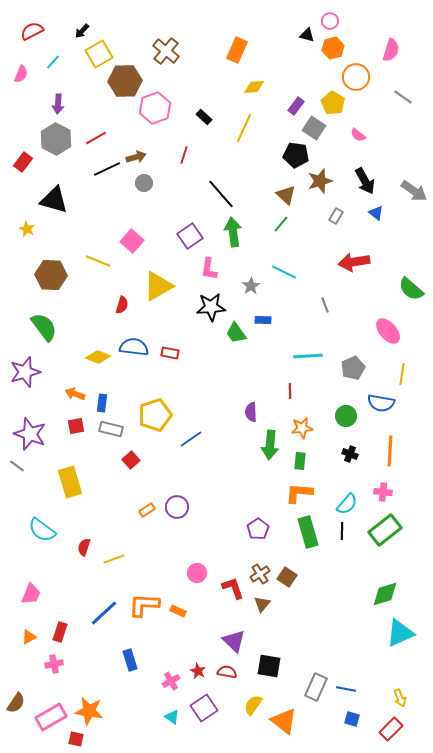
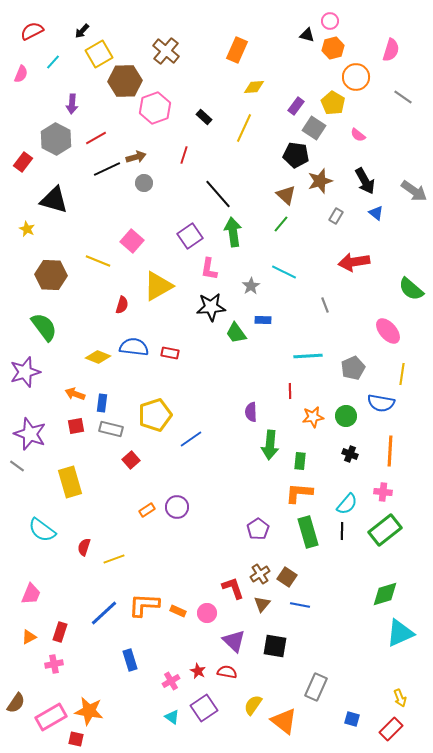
purple arrow at (58, 104): moved 14 px right
black line at (221, 194): moved 3 px left
orange star at (302, 428): moved 11 px right, 11 px up
pink circle at (197, 573): moved 10 px right, 40 px down
black square at (269, 666): moved 6 px right, 20 px up
blue line at (346, 689): moved 46 px left, 84 px up
